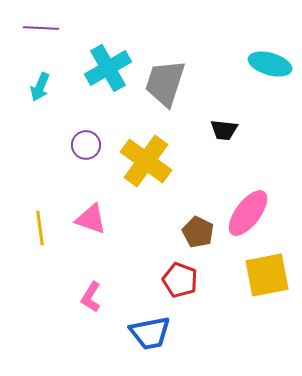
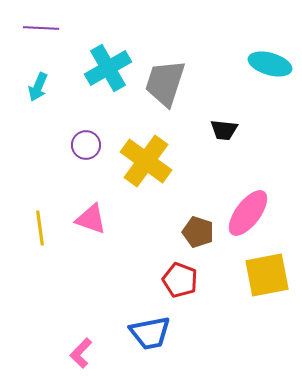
cyan arrow: moved 2 px left
brown pentagon: rotated 8 degrees counterclockwise
pink L-shape: moved 10 px left, 56 px down; rotated 12 degrees clockwise
